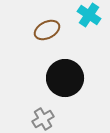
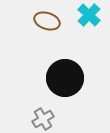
cyan cross: rotated 10 degrees clockwise
brown ellipse: moved 9 px up; rotated 45 degrees clockwise
